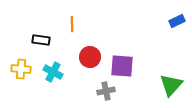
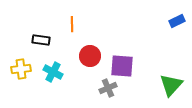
red circle: moved 1 px up
yellow cross: rotated 12 degrees counterclockwise
gray cross: moved 2 px right, 3 px up; rotated 12 degrees counterclockwise
